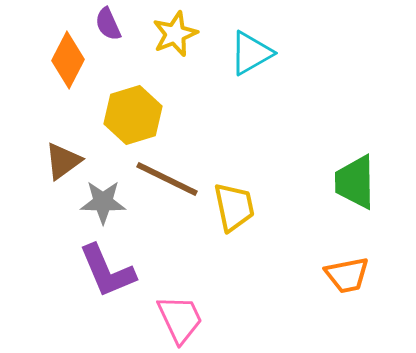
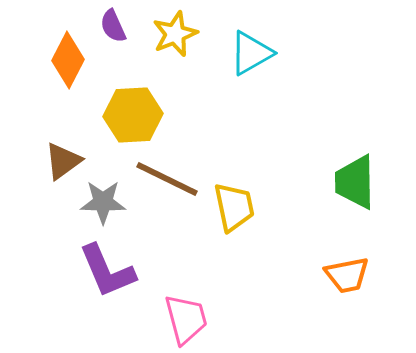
purple semicircle: moved 5 px right, 2 px down
yellow hexagon: rotated 14 degrees clockwise
pink trapezoid: moved 6 px right; rotated 10 degrees clockwise
